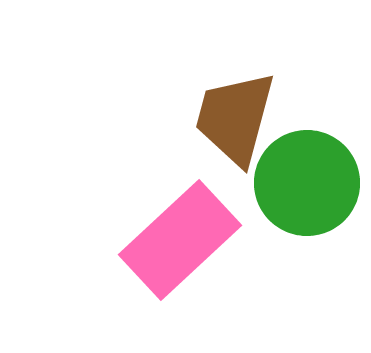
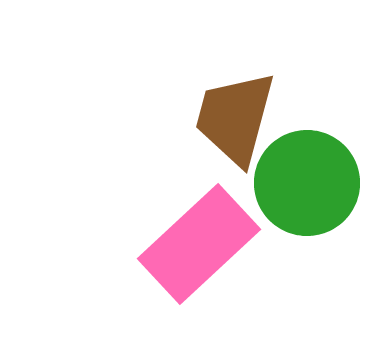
pink rectangle: moved 19 px right, 4 px down
